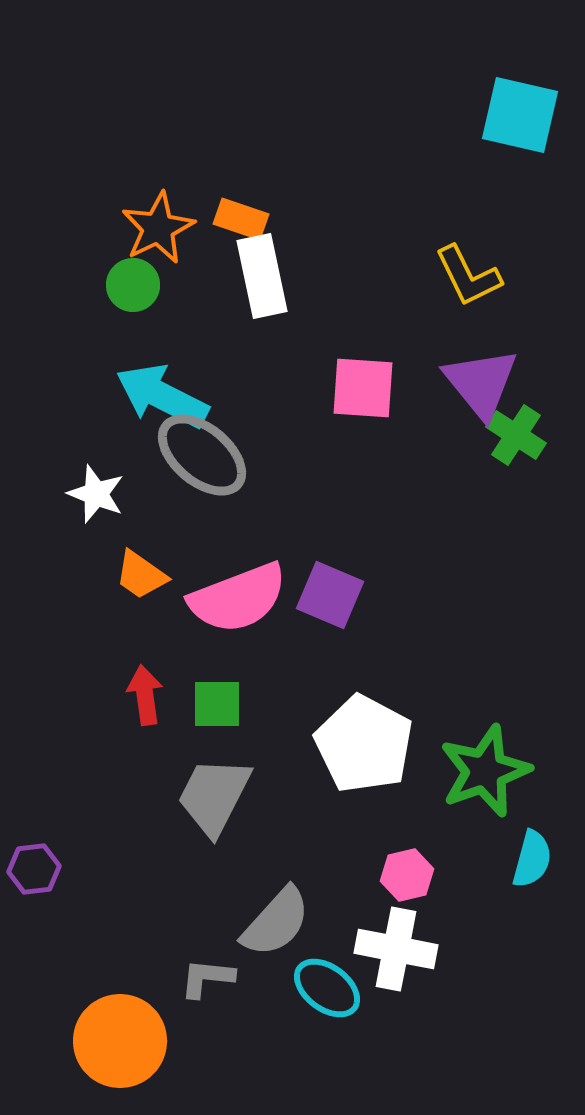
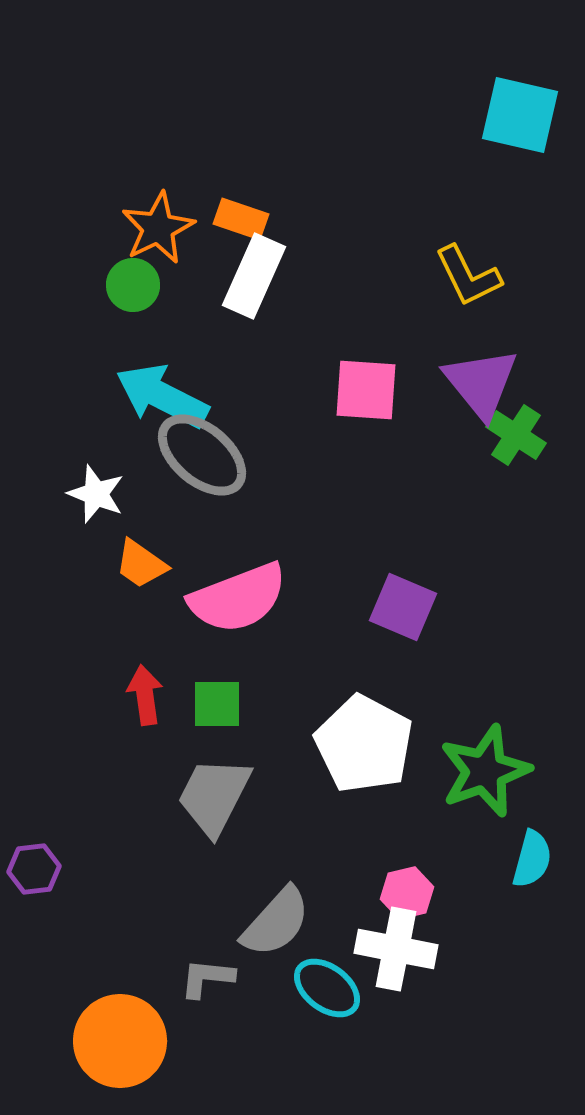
white rectangle: moved 8 px left; rotated 36 degrees clockwise
pink square: moved 3 px right, 2 px down
orange trapezoid: moved 11 px up
purple square: moved 73 px right, 12 px down
pink hexagon: moved 18 px down
